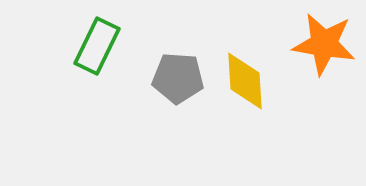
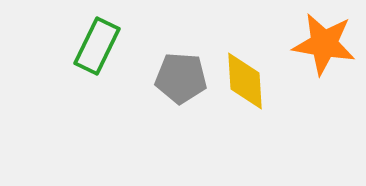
gray pentagon: moved 3 px right
